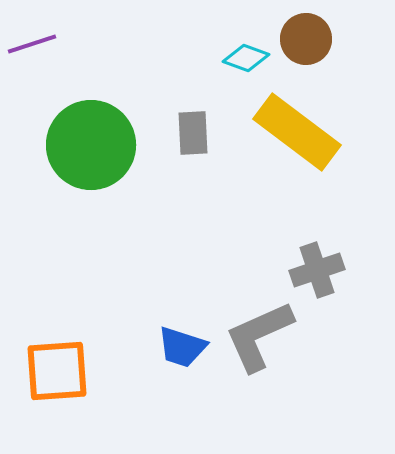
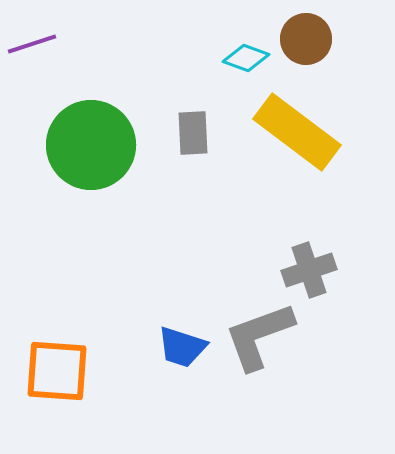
gray cross: moved 8 px left
gray L-shape: rotated 4 degrees clockwise
orange square: rotated 8 degrees clockwise
